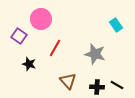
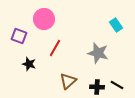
pink circle: moved 3 px right
purple square: rotated 14 degrees counterclockwise
gray star: moved 3 px right, 1 px up
brown triangle: rotated 30 degrees clockwise
